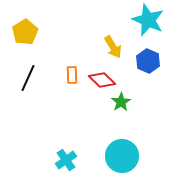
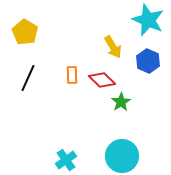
yellow pentagon: rotated 10 degrees counterclockwise
